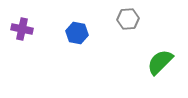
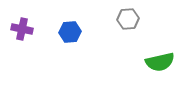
blue hexagon: moved 7 px left, 1 px up; rotated 15 degrees counterclockwise
green semicircle: rotated 148 degrees counterclockwise
